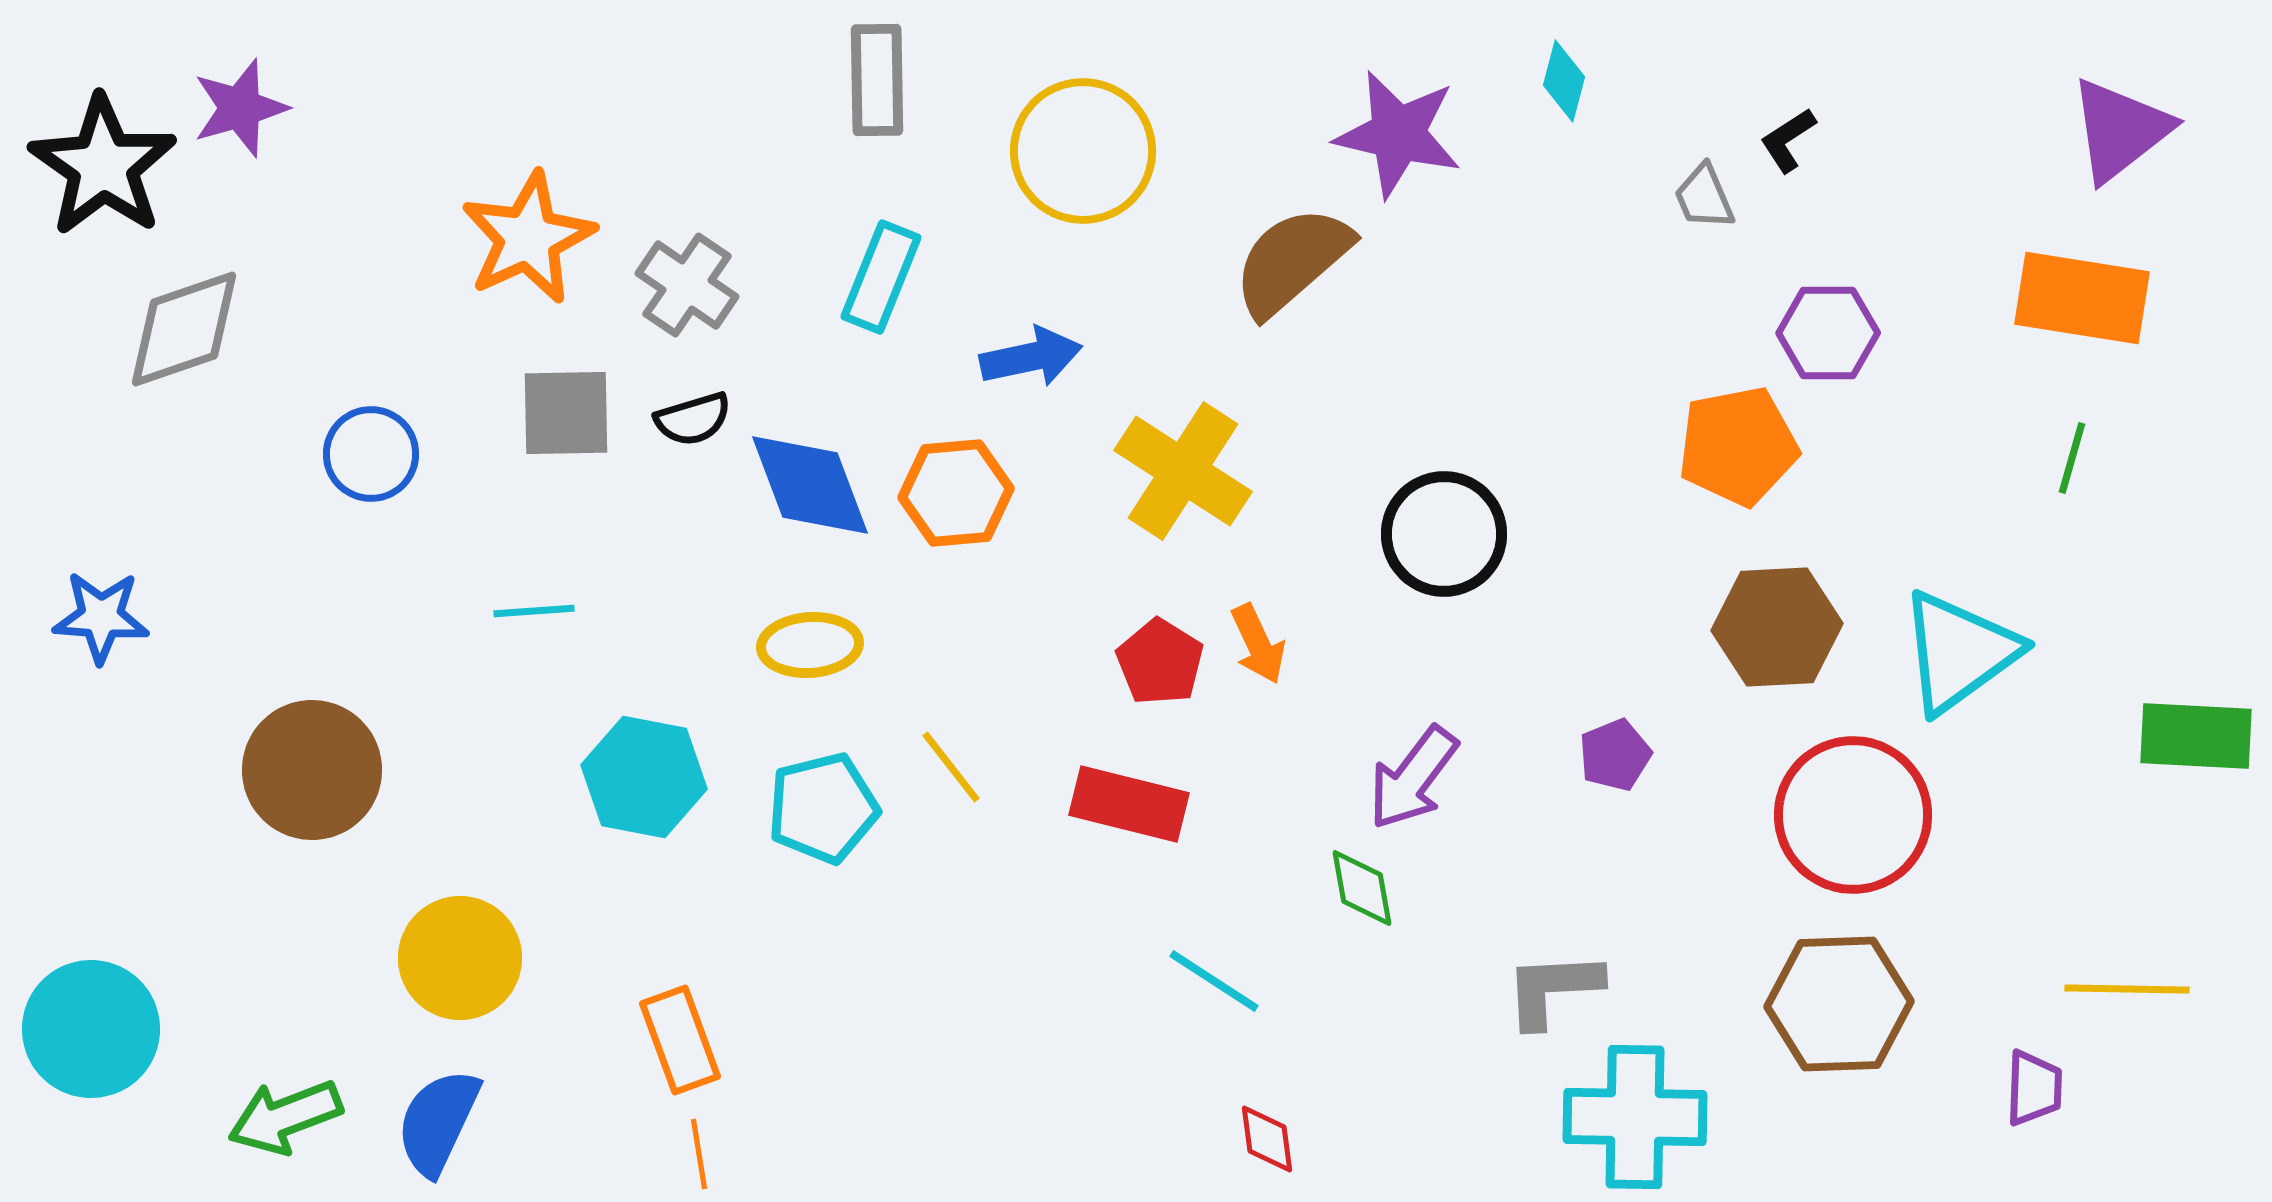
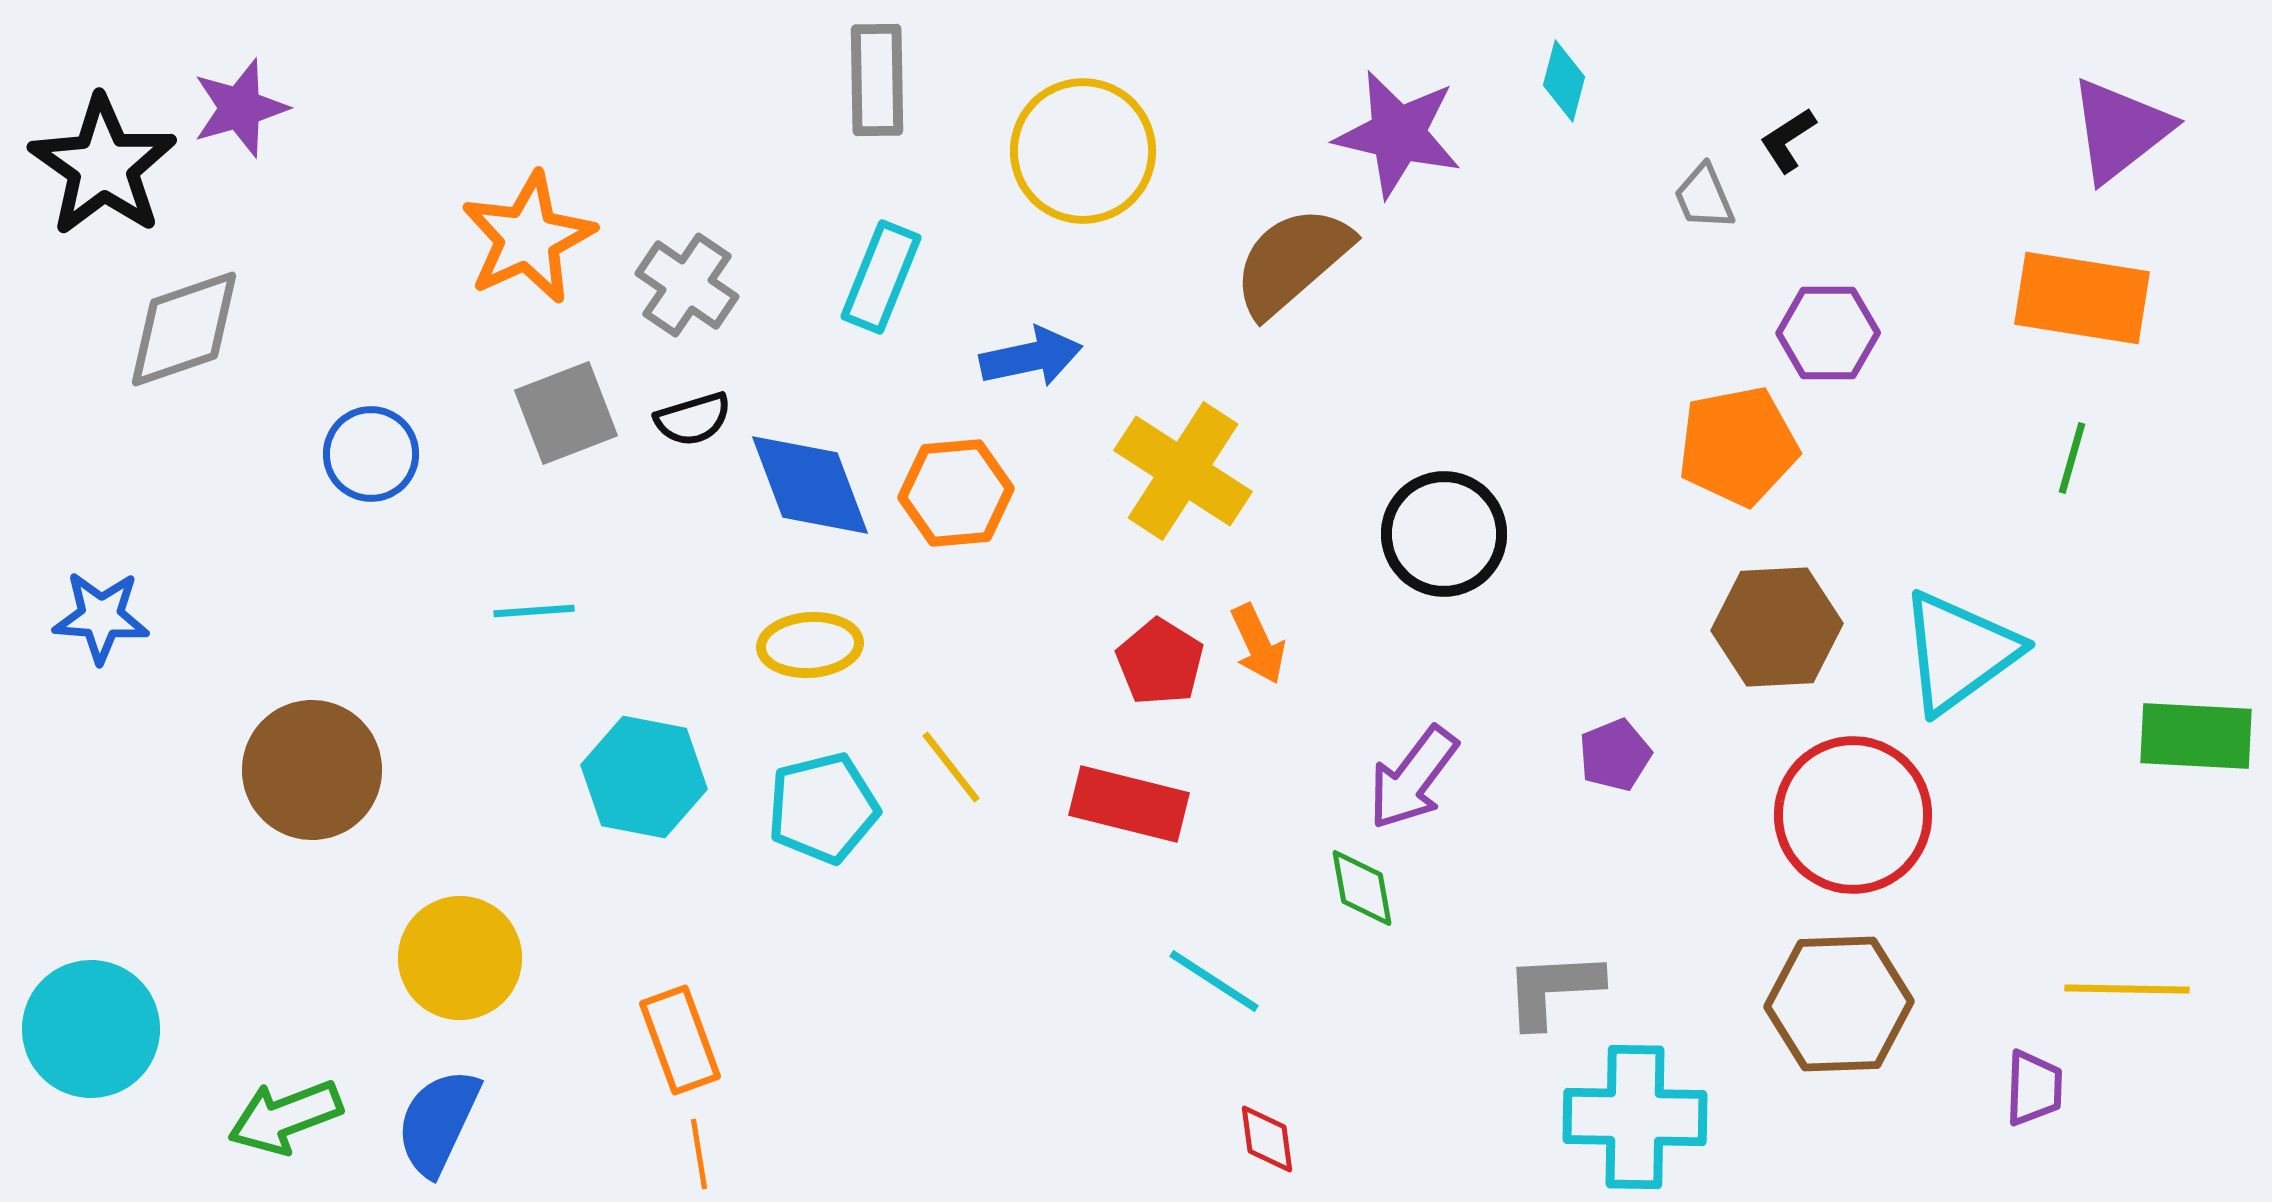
gray square at (566, 413): rotated 20 degrees counterclockwise
